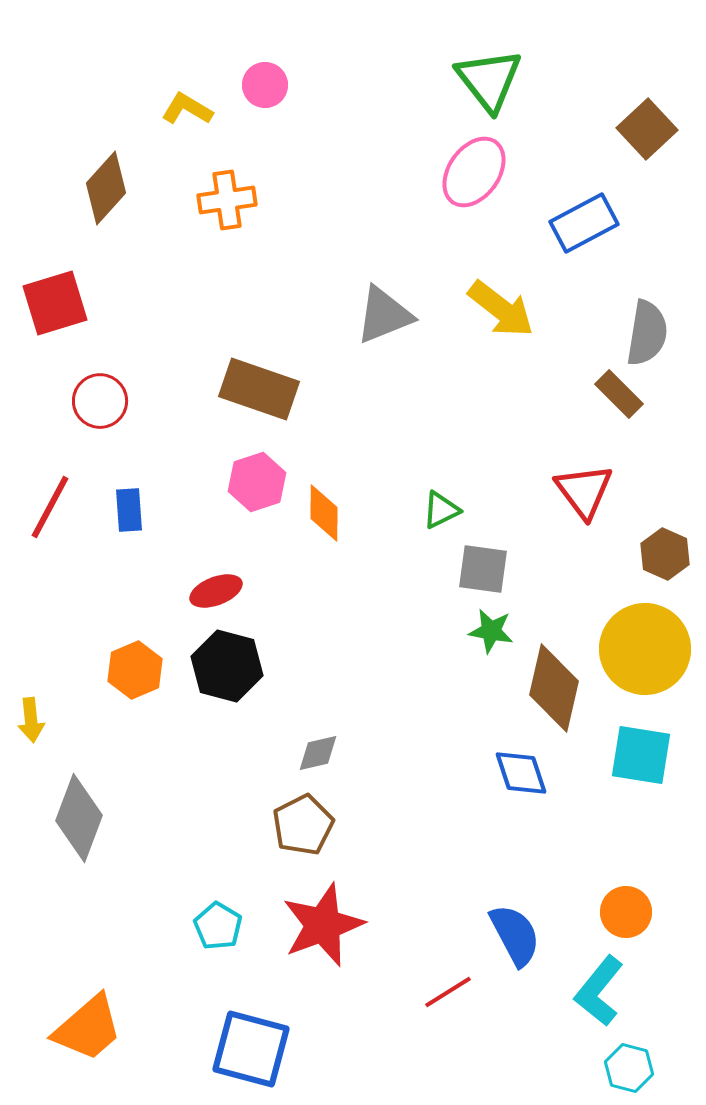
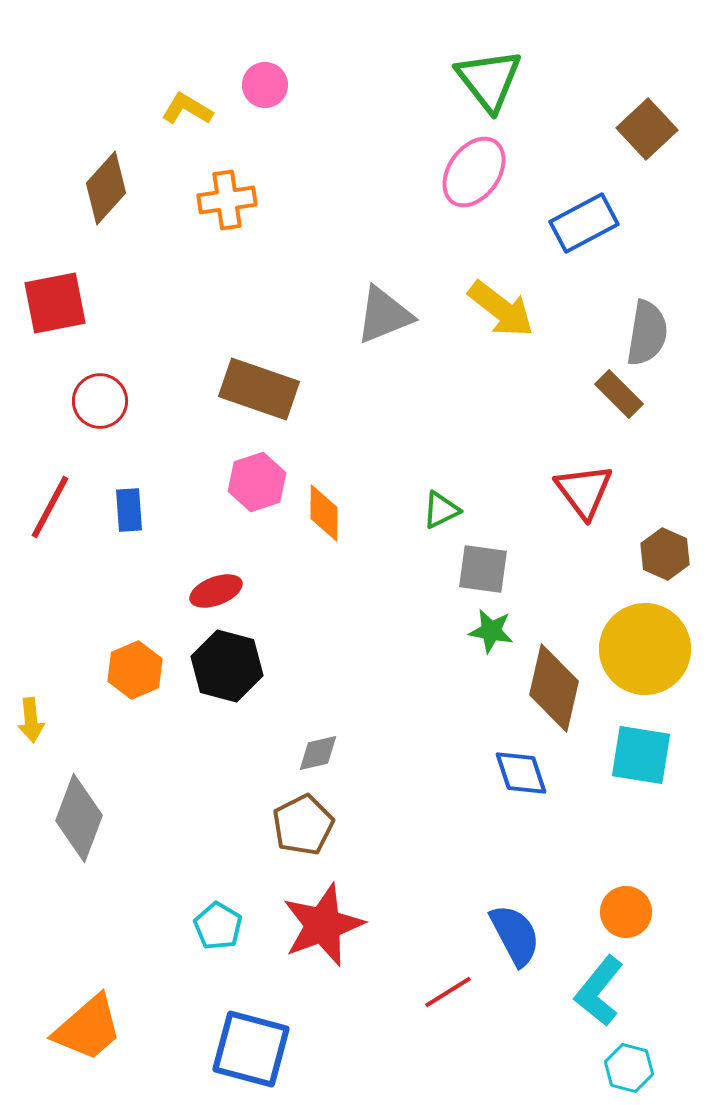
red square at (55, 303): rotated 6 degrees clockwise
